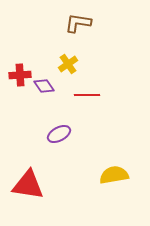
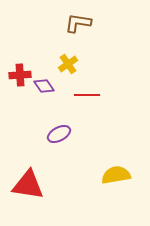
yellow semicircle: moved 2 px right
